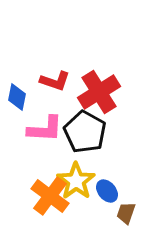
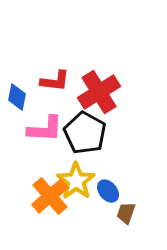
red L-shape: rotated 12 degrees counterclockwise
black pentagon: moved 1 px down
blue ellipse: moved 1 px right
orange cross: rotated 12 degrees clockwise
